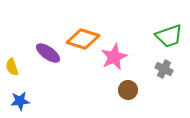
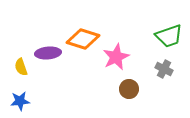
purple ellipse: rotated 40 degrees counterclockwise
pink star: moved 2 px right
yellow semicircle: moved 9 px right
brown circle: moved 1 px right, 1 px up
